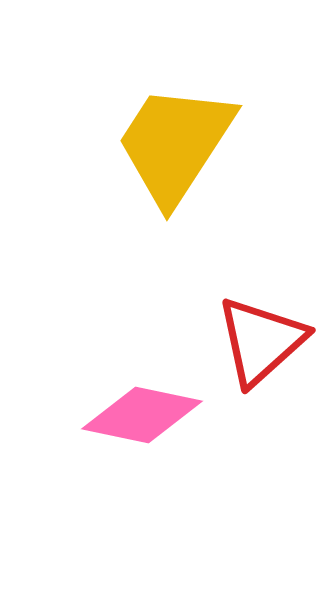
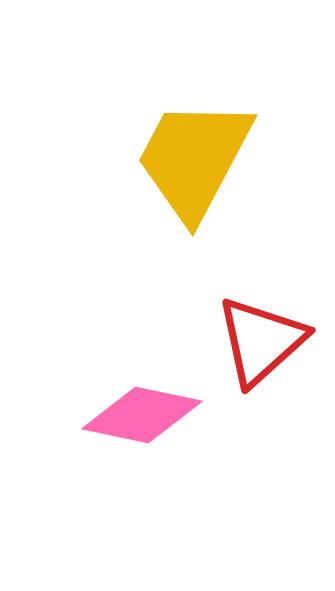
yellow trapezoid: moved 19 px right, 15 px down; rotated 5 degrees counterclockwise
